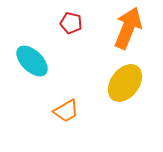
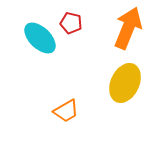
cyan ellipse: moved 8 px right, 23 px up
yellow ellipse: rotated 12 degrees counterclockwise
